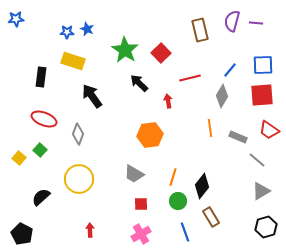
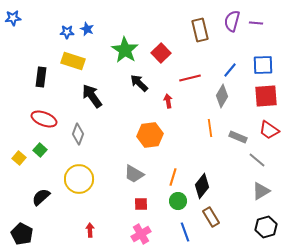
blue star at (16, 19): moved 3 px left, 1 px up
red square at (262, 95): moved 4 px right, 1 px down
